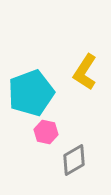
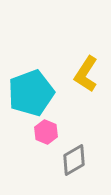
yellow L-shape: moved 1 px right, 2 px down
pink hexagon: rotated 10 degrees clockwise
